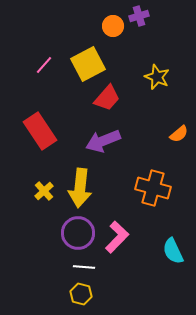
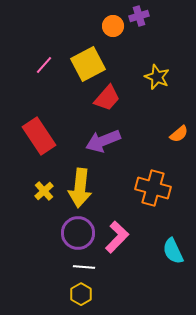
red rectangle: moved 1 px left, 5 px down
yellow hexagon: rotated 15 degrees clockwise
